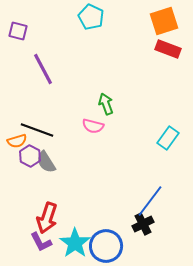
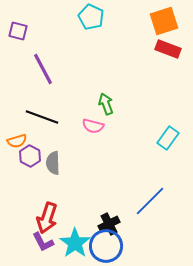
black line: moved 5 px right, 13 px up
gray semicircle: moved 7 px right, 1 px down; rotated 30 degrees clockwise
blue line: rotated 8 degrees clockwise
black cross: moved 34 px left
purple L-shape: moved 2 px right
